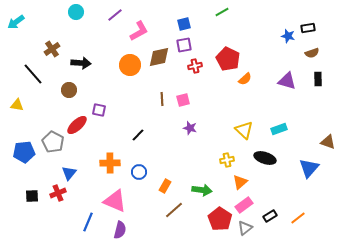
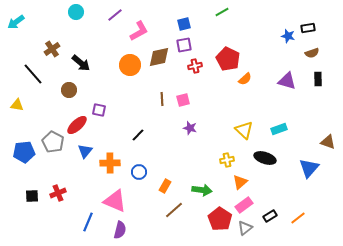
black arrow at (81, 63): rotated 36 degrees clockwise
blue triangle at (69, 173): moved 16 px right, 22 px up
